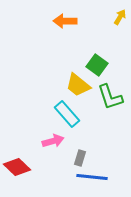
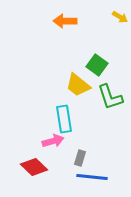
yellow arrow: rotated 91 degrees clockwise
cyan rectangle: moved 3 px left, 5 px down; rotated 32 degrees clockwise
red diamond: moved 17 px right
